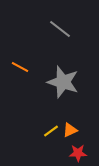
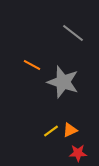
gray line: moved 13 px right, 4 px down
orange line: moved 12 px right, 2 px up
